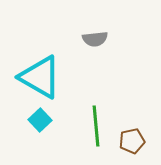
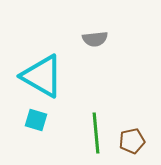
cyan triangle: moved 2 px right, 1 px up
cyan square: moved 4 px left; rotated 30 degrees counterclockwise
green line: moved 7 px down
